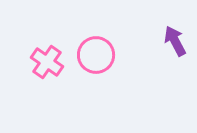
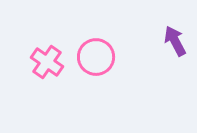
pink circle: moved 2 px down
